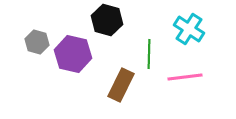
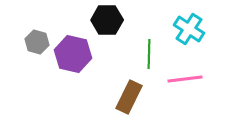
black hexagon: rotated 16 degrees counterclockwise
pink line: moved 2 px down
brown rectangle: moved 8 px right, 12 px down
